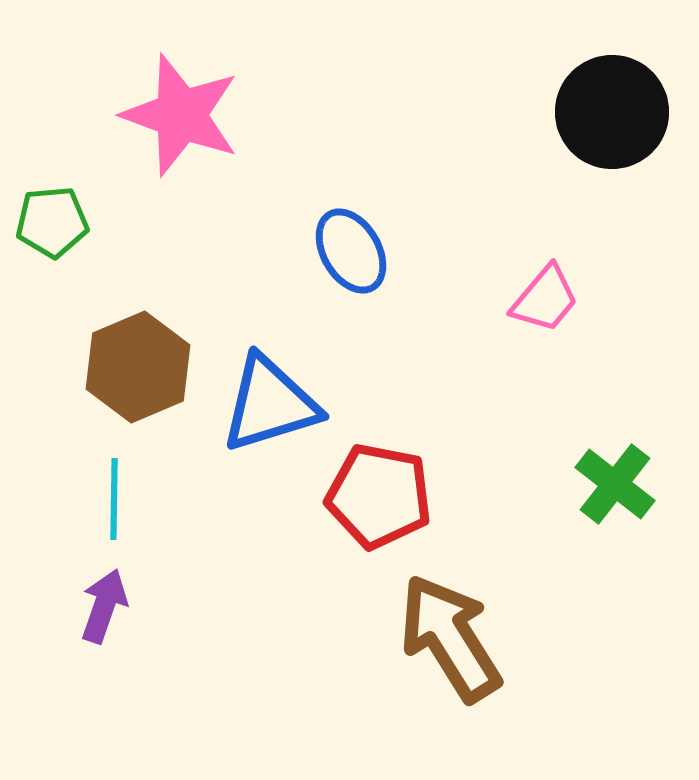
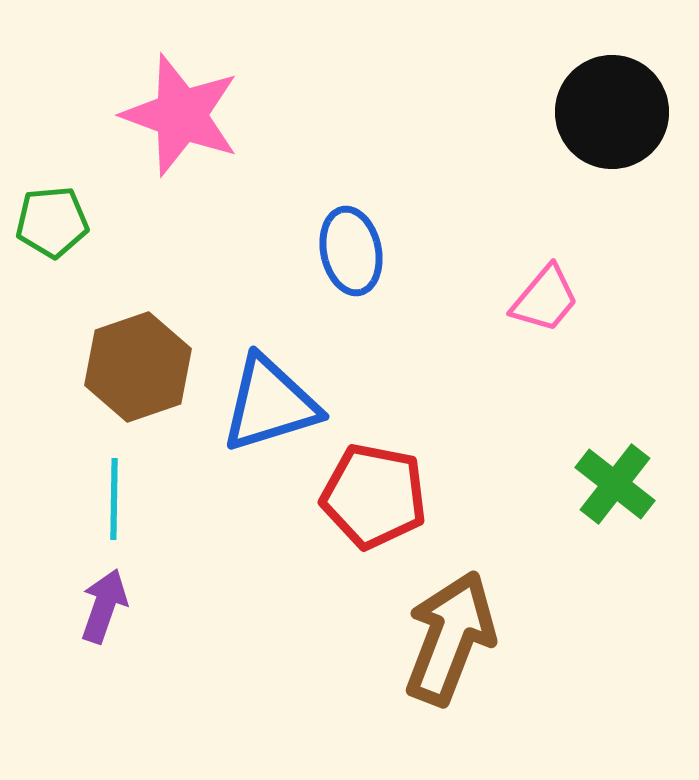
blue ellipse: rotated 18 degrees clockwise
brown hexagon: rotated 4 degrees clockwise
red pentagon: moved 5 px left
brown arrow: rotated 53 degrees clockwise
